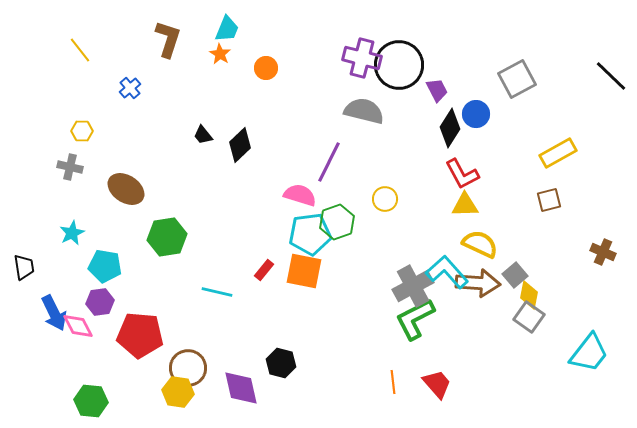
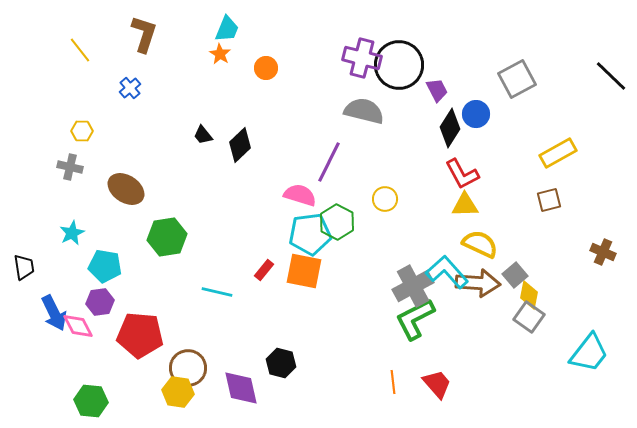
brown L-shape at (168, 39): moved 24 px left, 5 px up
green hexagon at (337, 222): rotated 12 degrees counterclockwise
